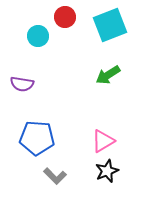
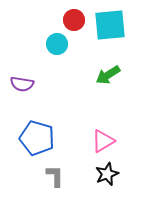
red circle: moved 9 px right, 3 px down
cyan square: rotated 16 degrees clockwise
cyan circle: moved 19 px right, 8 px down
blue pentagon: rotated 12 degrees clockwise
black star: moved 3 px down
gray L-shape: rotated 135 degrees counterclockwise
